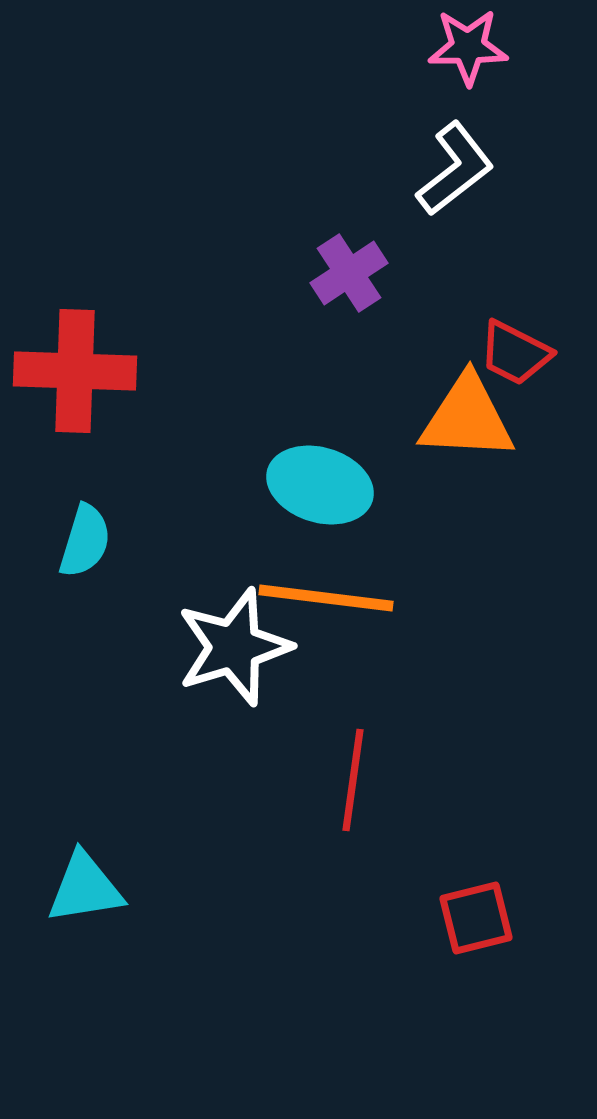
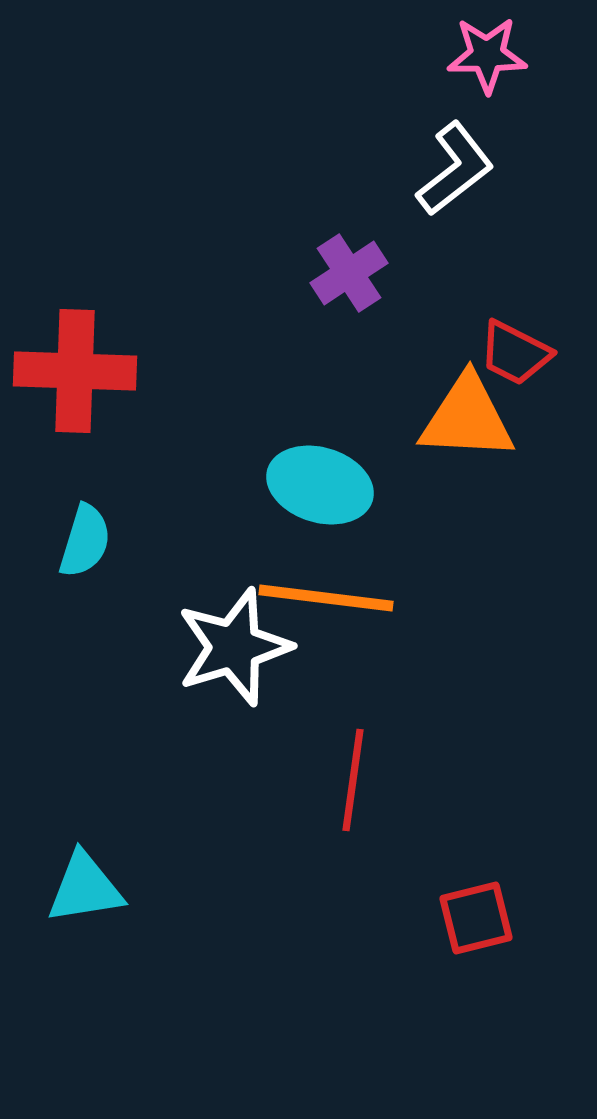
pink star: moved 19 px right, 8 px down
